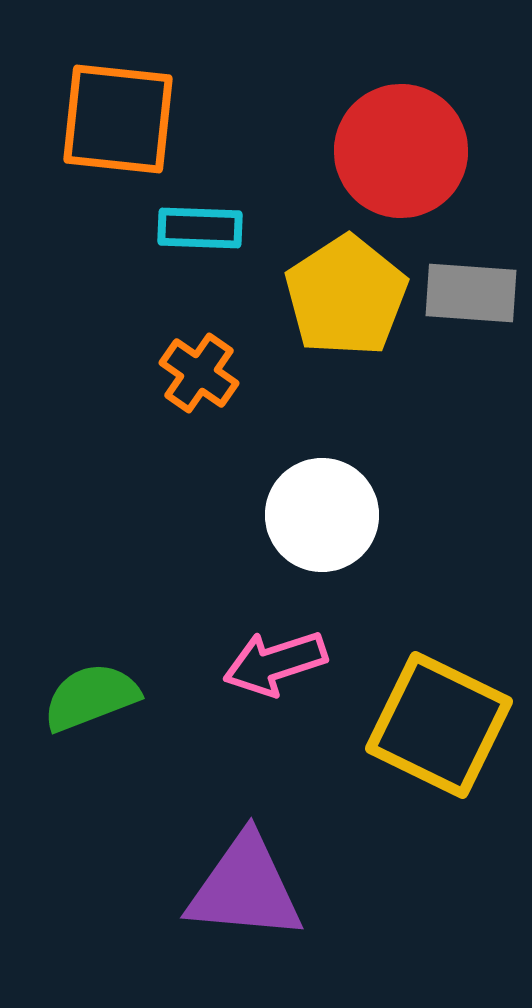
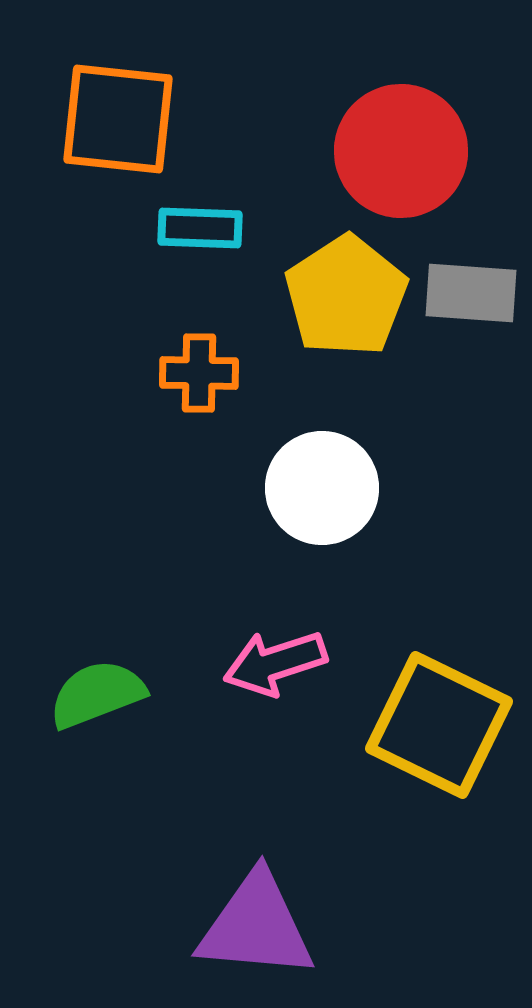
orange cross: rotated 34 degrees counterclockwise
white circle: moved 27 px up
green semicircle: moved 6 px right, 3 px up
purple triangle: moved 11 px right, 38 px down
